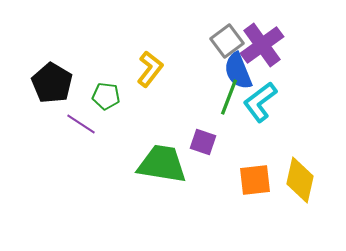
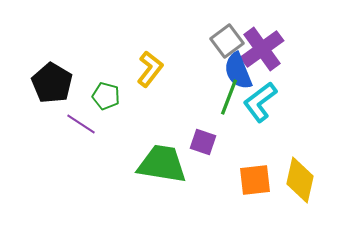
purple cross: moved 4 px down
green pentagon: rotated 8 degrees clockwise
